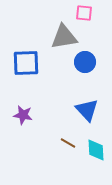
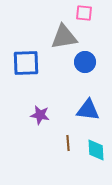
blue triangle: moved 1 px right; rotated 40 degrees counterclockwise
purple star: moved 17 px right
brown line: rotated 56 degrees clockwise
